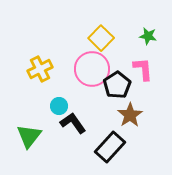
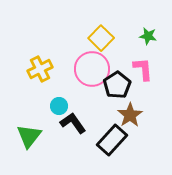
black rectangle: moved 2 px right, 7 px up
